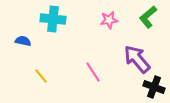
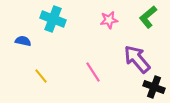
cyan cross: rotated 15 degrees clockwise
